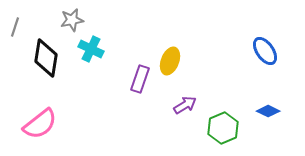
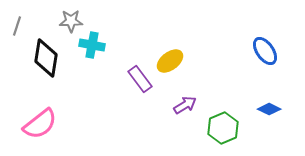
gray star: moved 1 px left, 1 px down; rotated 10 degrees clockwise
gray line: moved 2 px right, 1 px up
cyan cross: moved 1 px right, 4 px up; rotated 15 degrees counterclockwise
yellow ellipse: rotated 32 degrees clockwise
purple rectangle: rotated 56 degrees counterclockwise
blue diamond: moved 1 px right, 2 px up
